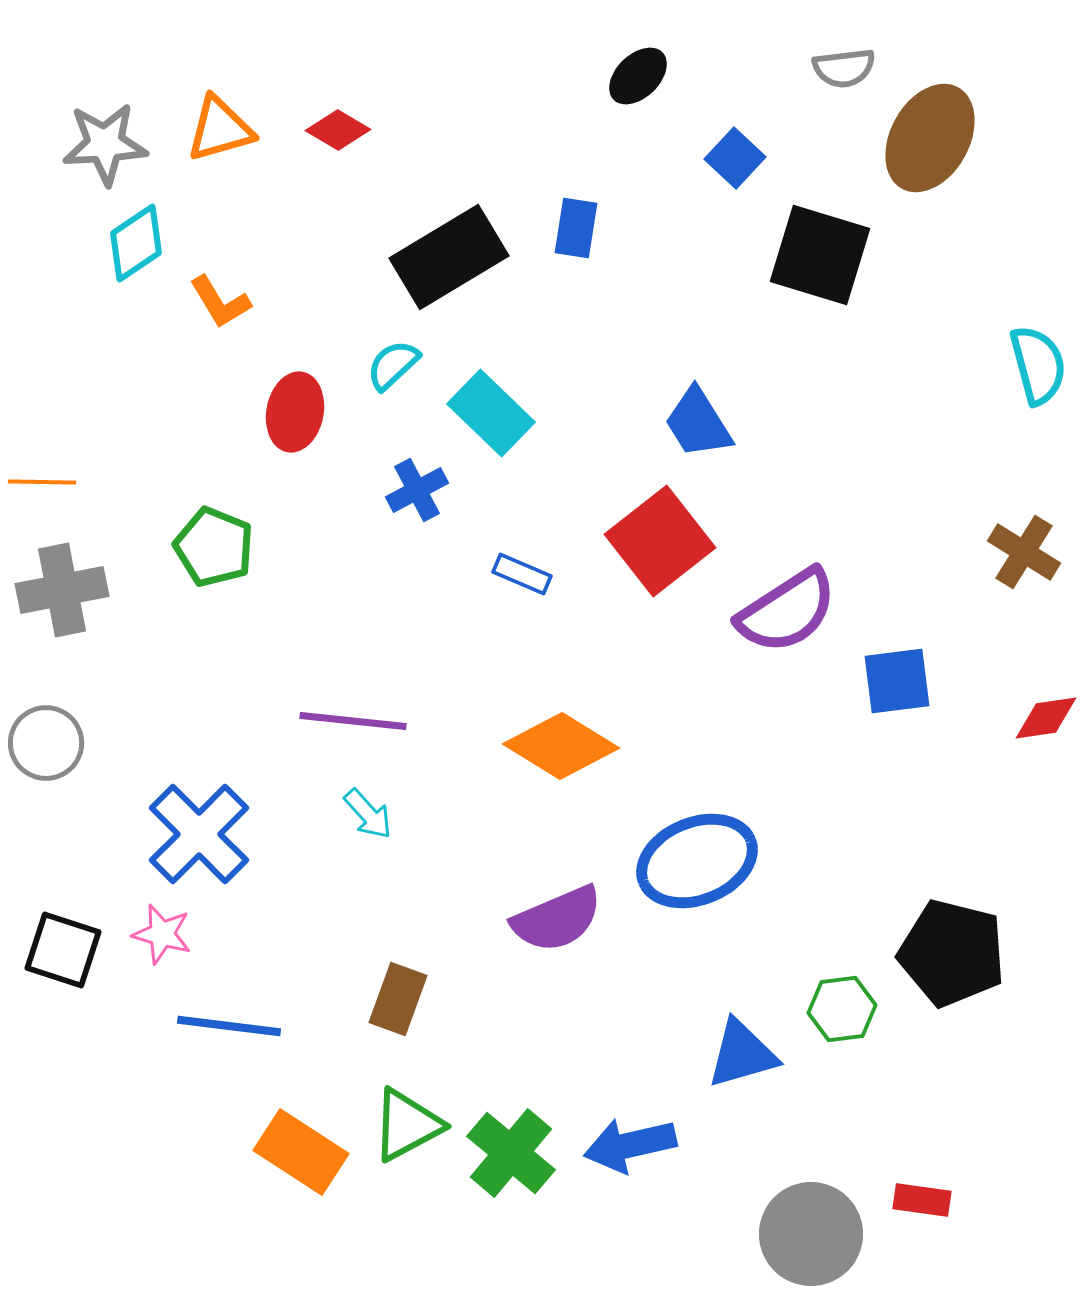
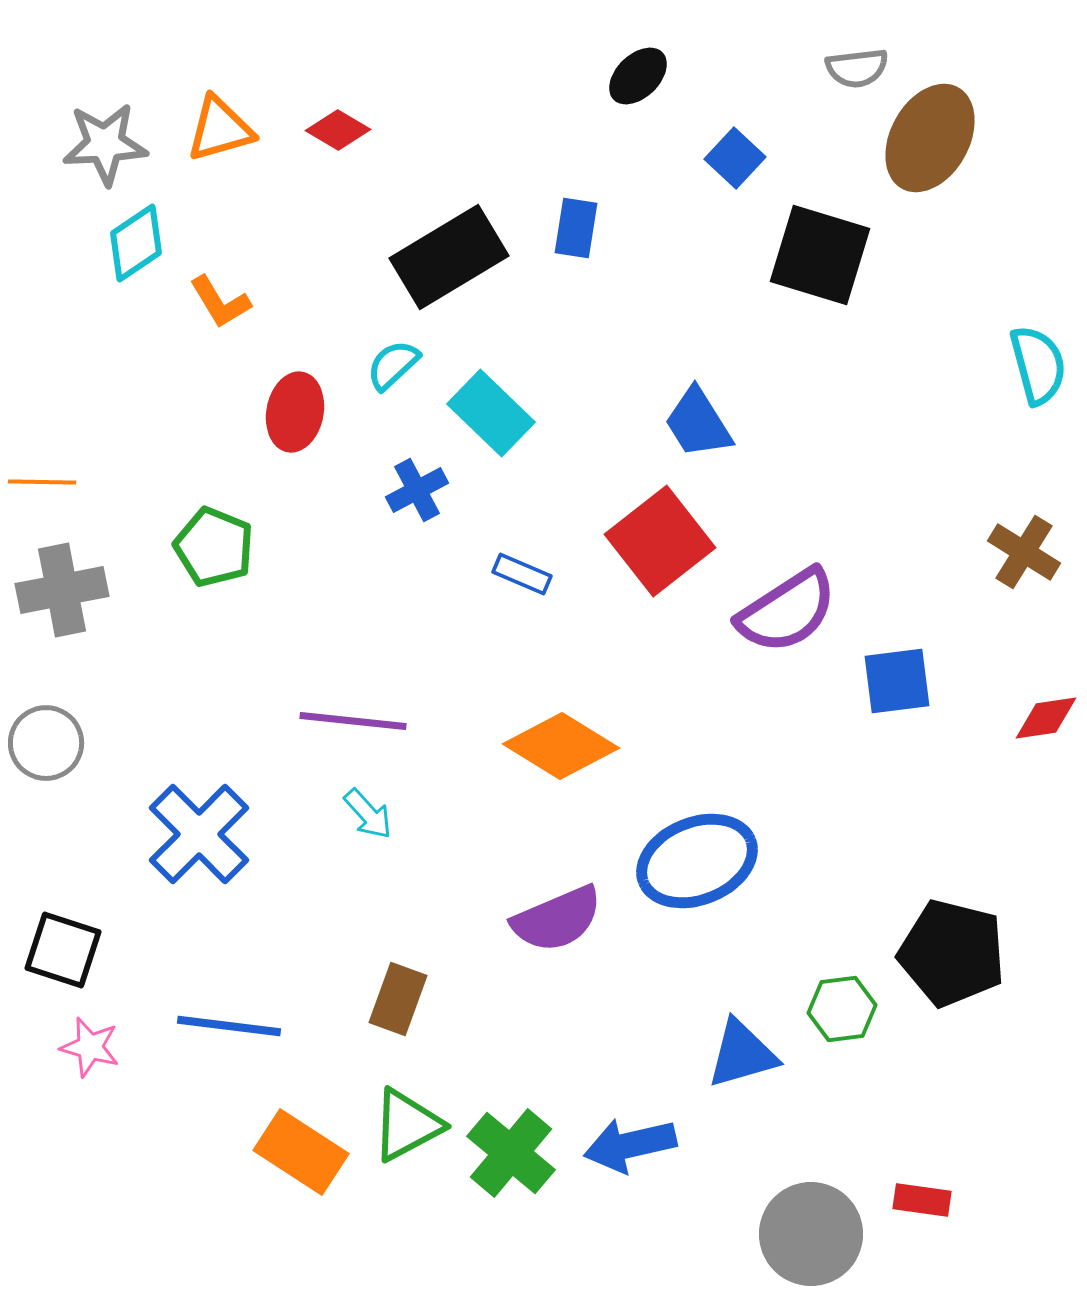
gray semicircle at (844, 68): moved 13 px right
pink star at (162, 934): moved 72 px left, 113 px down
